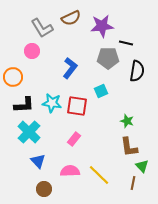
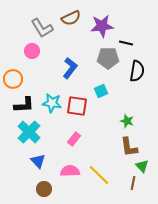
orange circle: moved 2 px down
